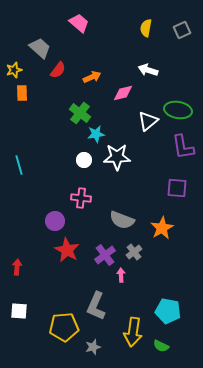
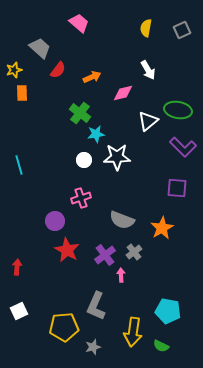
white arrow: rotated 138 degrees counterclockwise
purple L-shape: rotated 36 degrees counterclockwise
pink cross: rotated 24 degrees counterclockwise
white square: rotated 30 degrees counterclockwise
